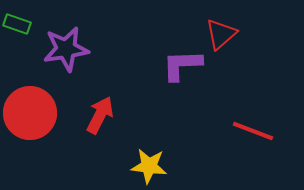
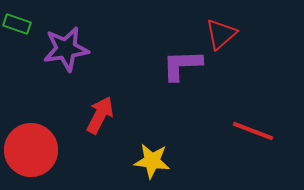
red circle: moved 1 px right, 37 px down
yellow star: moved 3 px right, 5 px up
